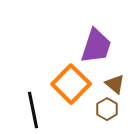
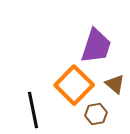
orange square: moved 3 px right, 1 px down
brown hexagon: moved 11 px left, 5 px down; rotated 20 degrees clockwise
